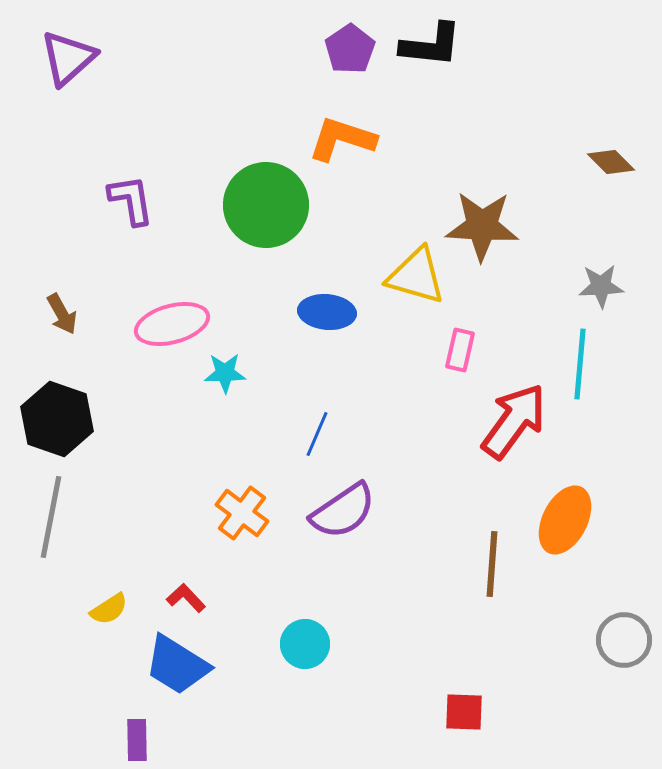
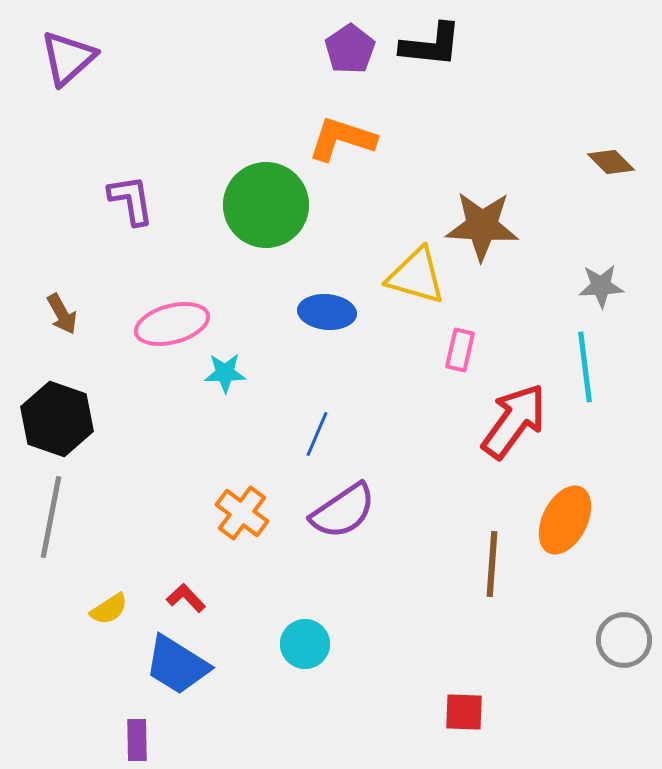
cyan line: moved 5 px right, 3 px down; rotated 12 degrees counterclockwise
